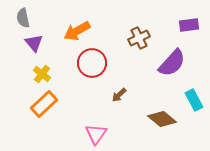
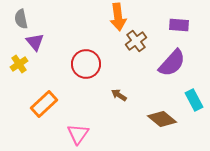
gray semicircle: moved 2 px left, 1 px down
purple rectangle: moved 10 px left; rotated 12 degrees clockwise
orange arrow: moved 41 px right, 14 px up; rotated 68 degrees counterclockwise
brown cross: moved 3 px left, 3 px down; rotated 10 degrees counterclockwise
purple triangle: moved 1 px right, 1 px up
red circle: moved 6 px left, 1 px down
yellow cross: moved 23 px left, 10 px up; rotated 18 degrees clockwise
brown arrow: rotated 77 degrees clockwise
pink triangle: moved 18 px left
